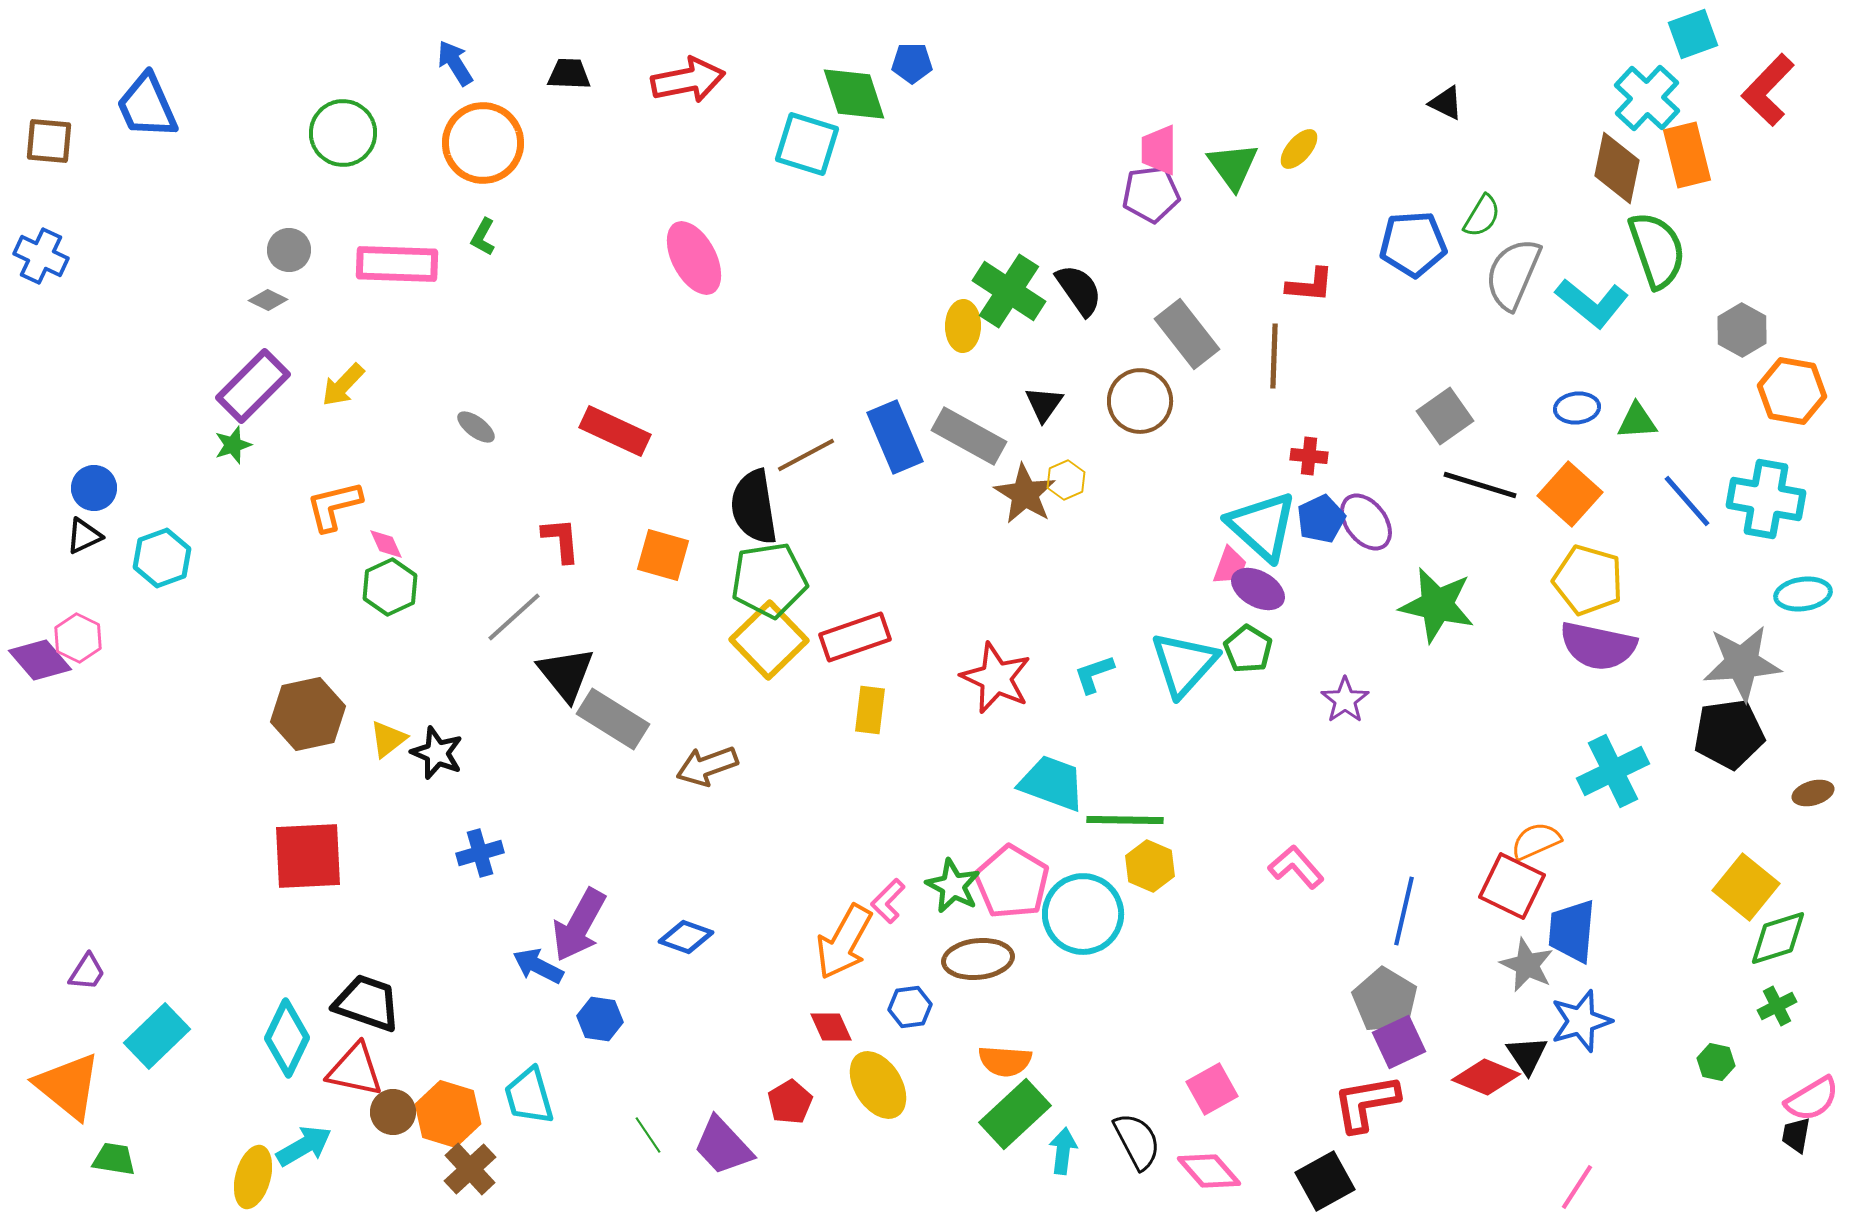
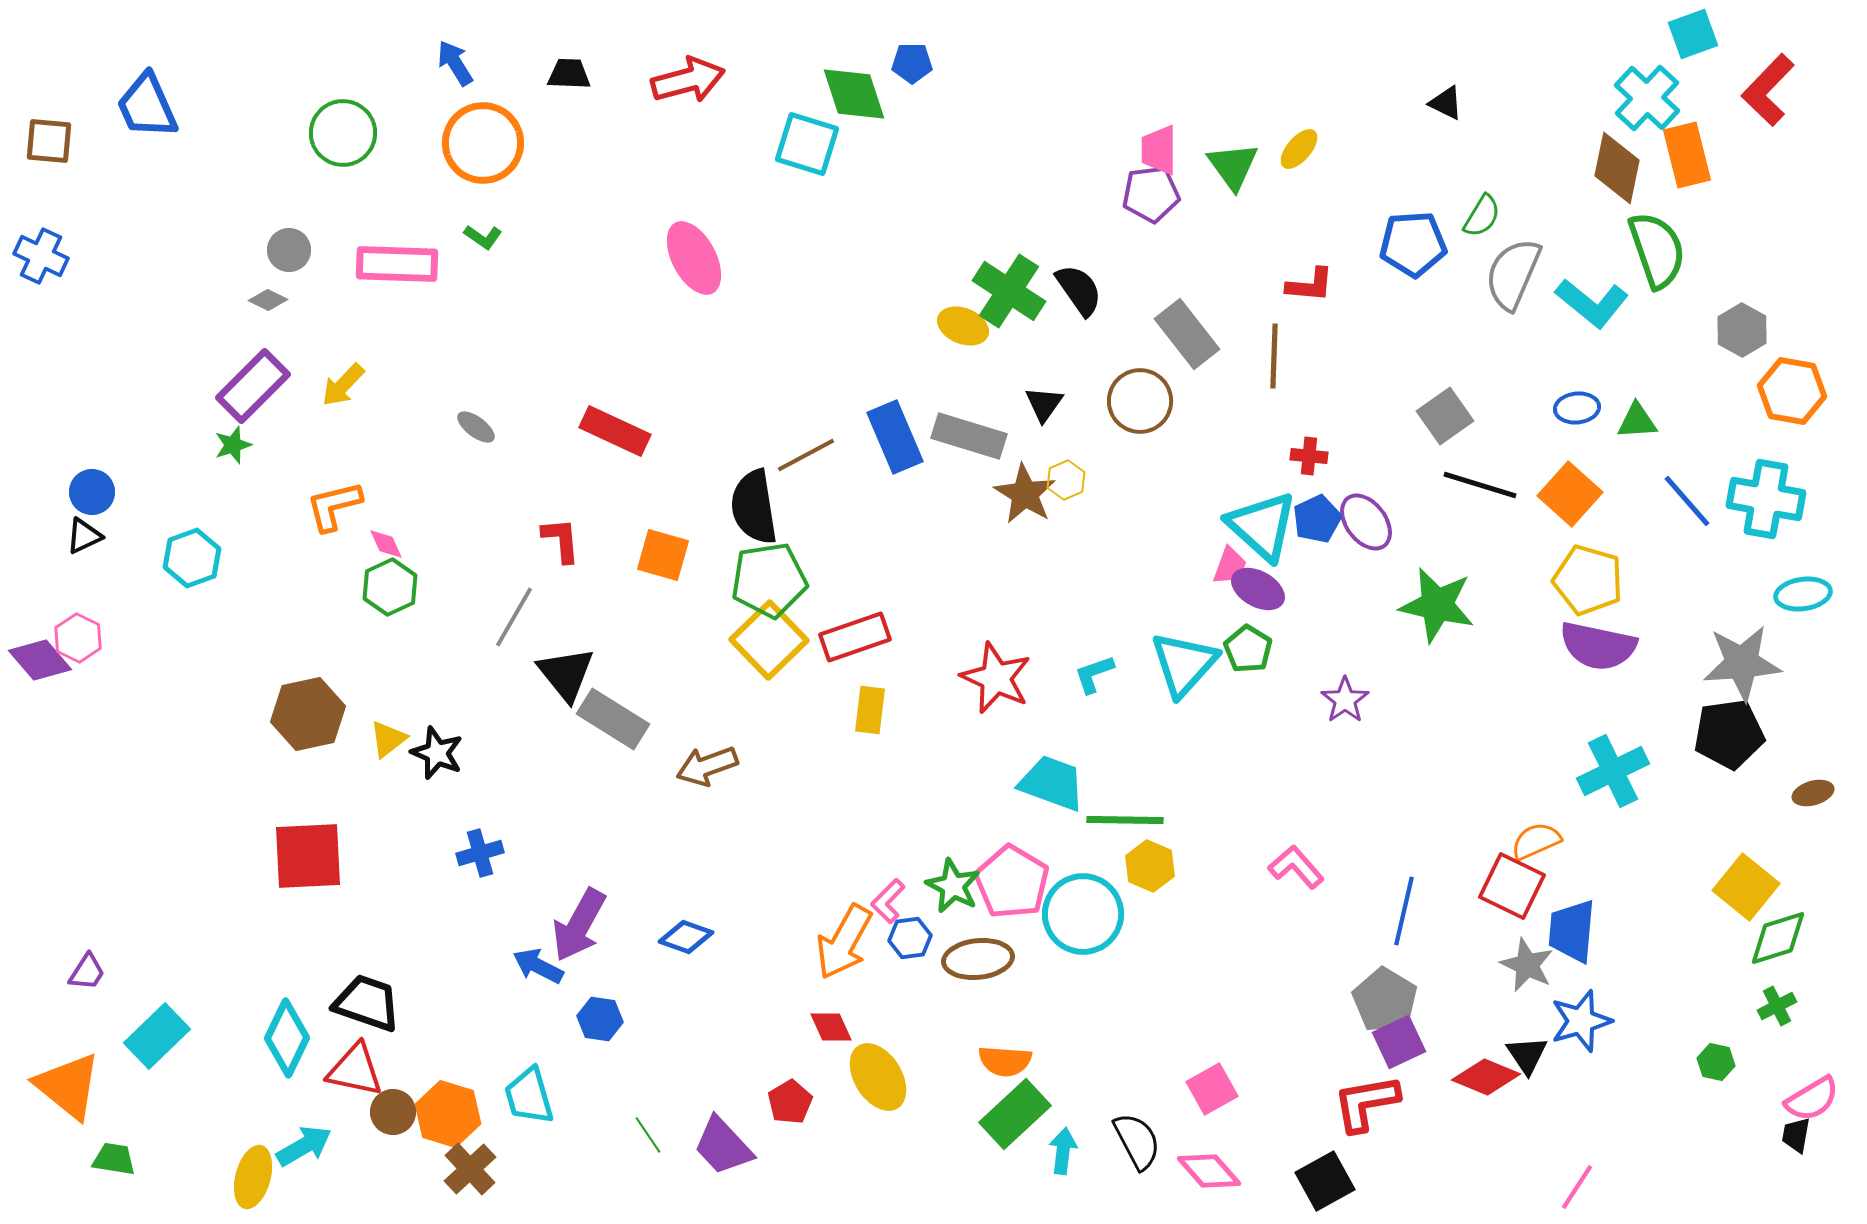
red arrow at (688, 80): rotated 4 degrees counterclockwise
green L-shape at (483, 237): rotated 84 degrees counterclockwise
yellow ellipse at (963, 326): rotated 69 degrees counterclockwise
gray rectangle at (969, 436): rotated 12 degrees counterclockwise
blue circle at (94, 488): moved 2 px left, 4 px down
blue pentagon at (1321, 519): moved 4 px left
cyan hexagon at (162, 558): moved 30 px right
gray line at (514, 617): rotated 18 degrees counterclockwise
blue hexagon at (910, 1007): moved 69 px up
yellow ellipse at (878, 1085): moved 8 px up
